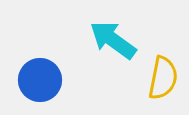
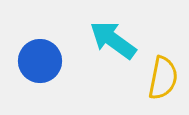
blue circle: moved 19 px up
